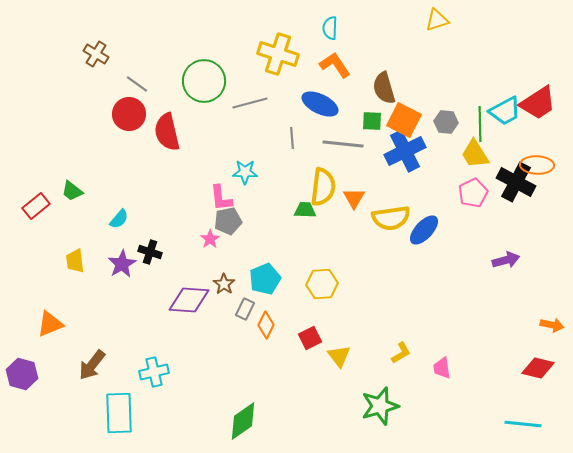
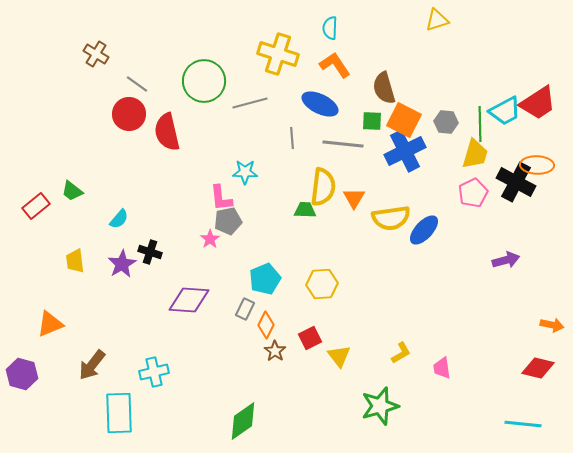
yellow trapezoid at (475, 154): rotated 132 degrees counterclockwise
brown star at (224, 284): moved 51 px right, 67 px down
